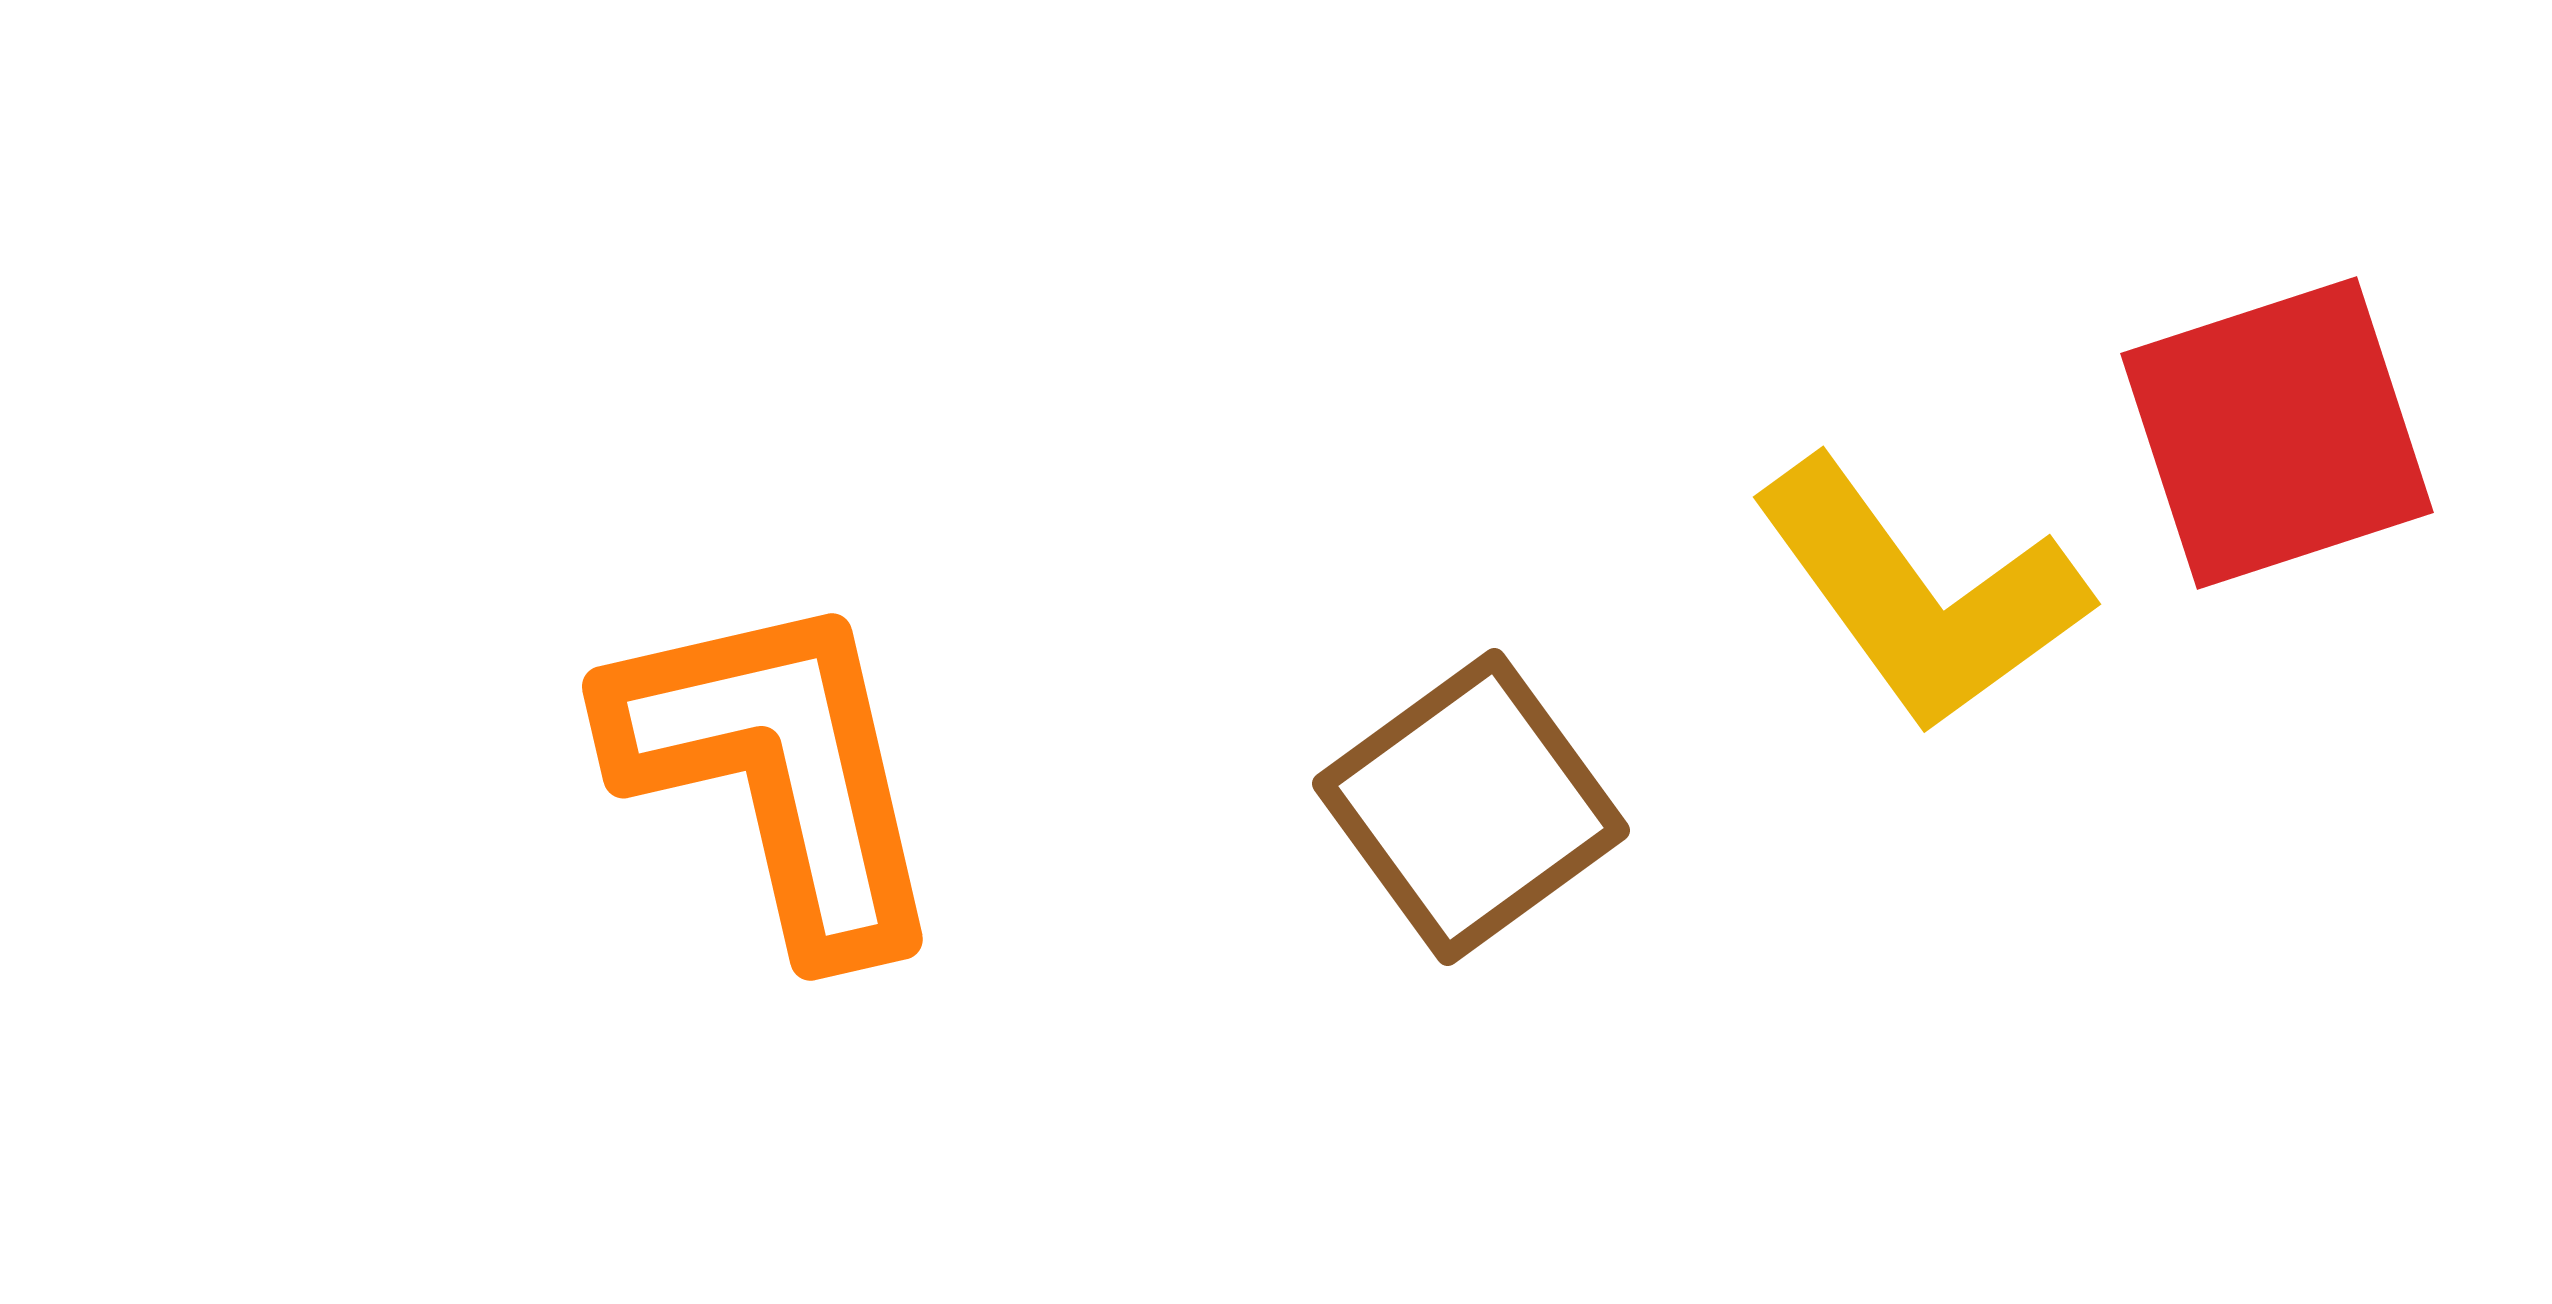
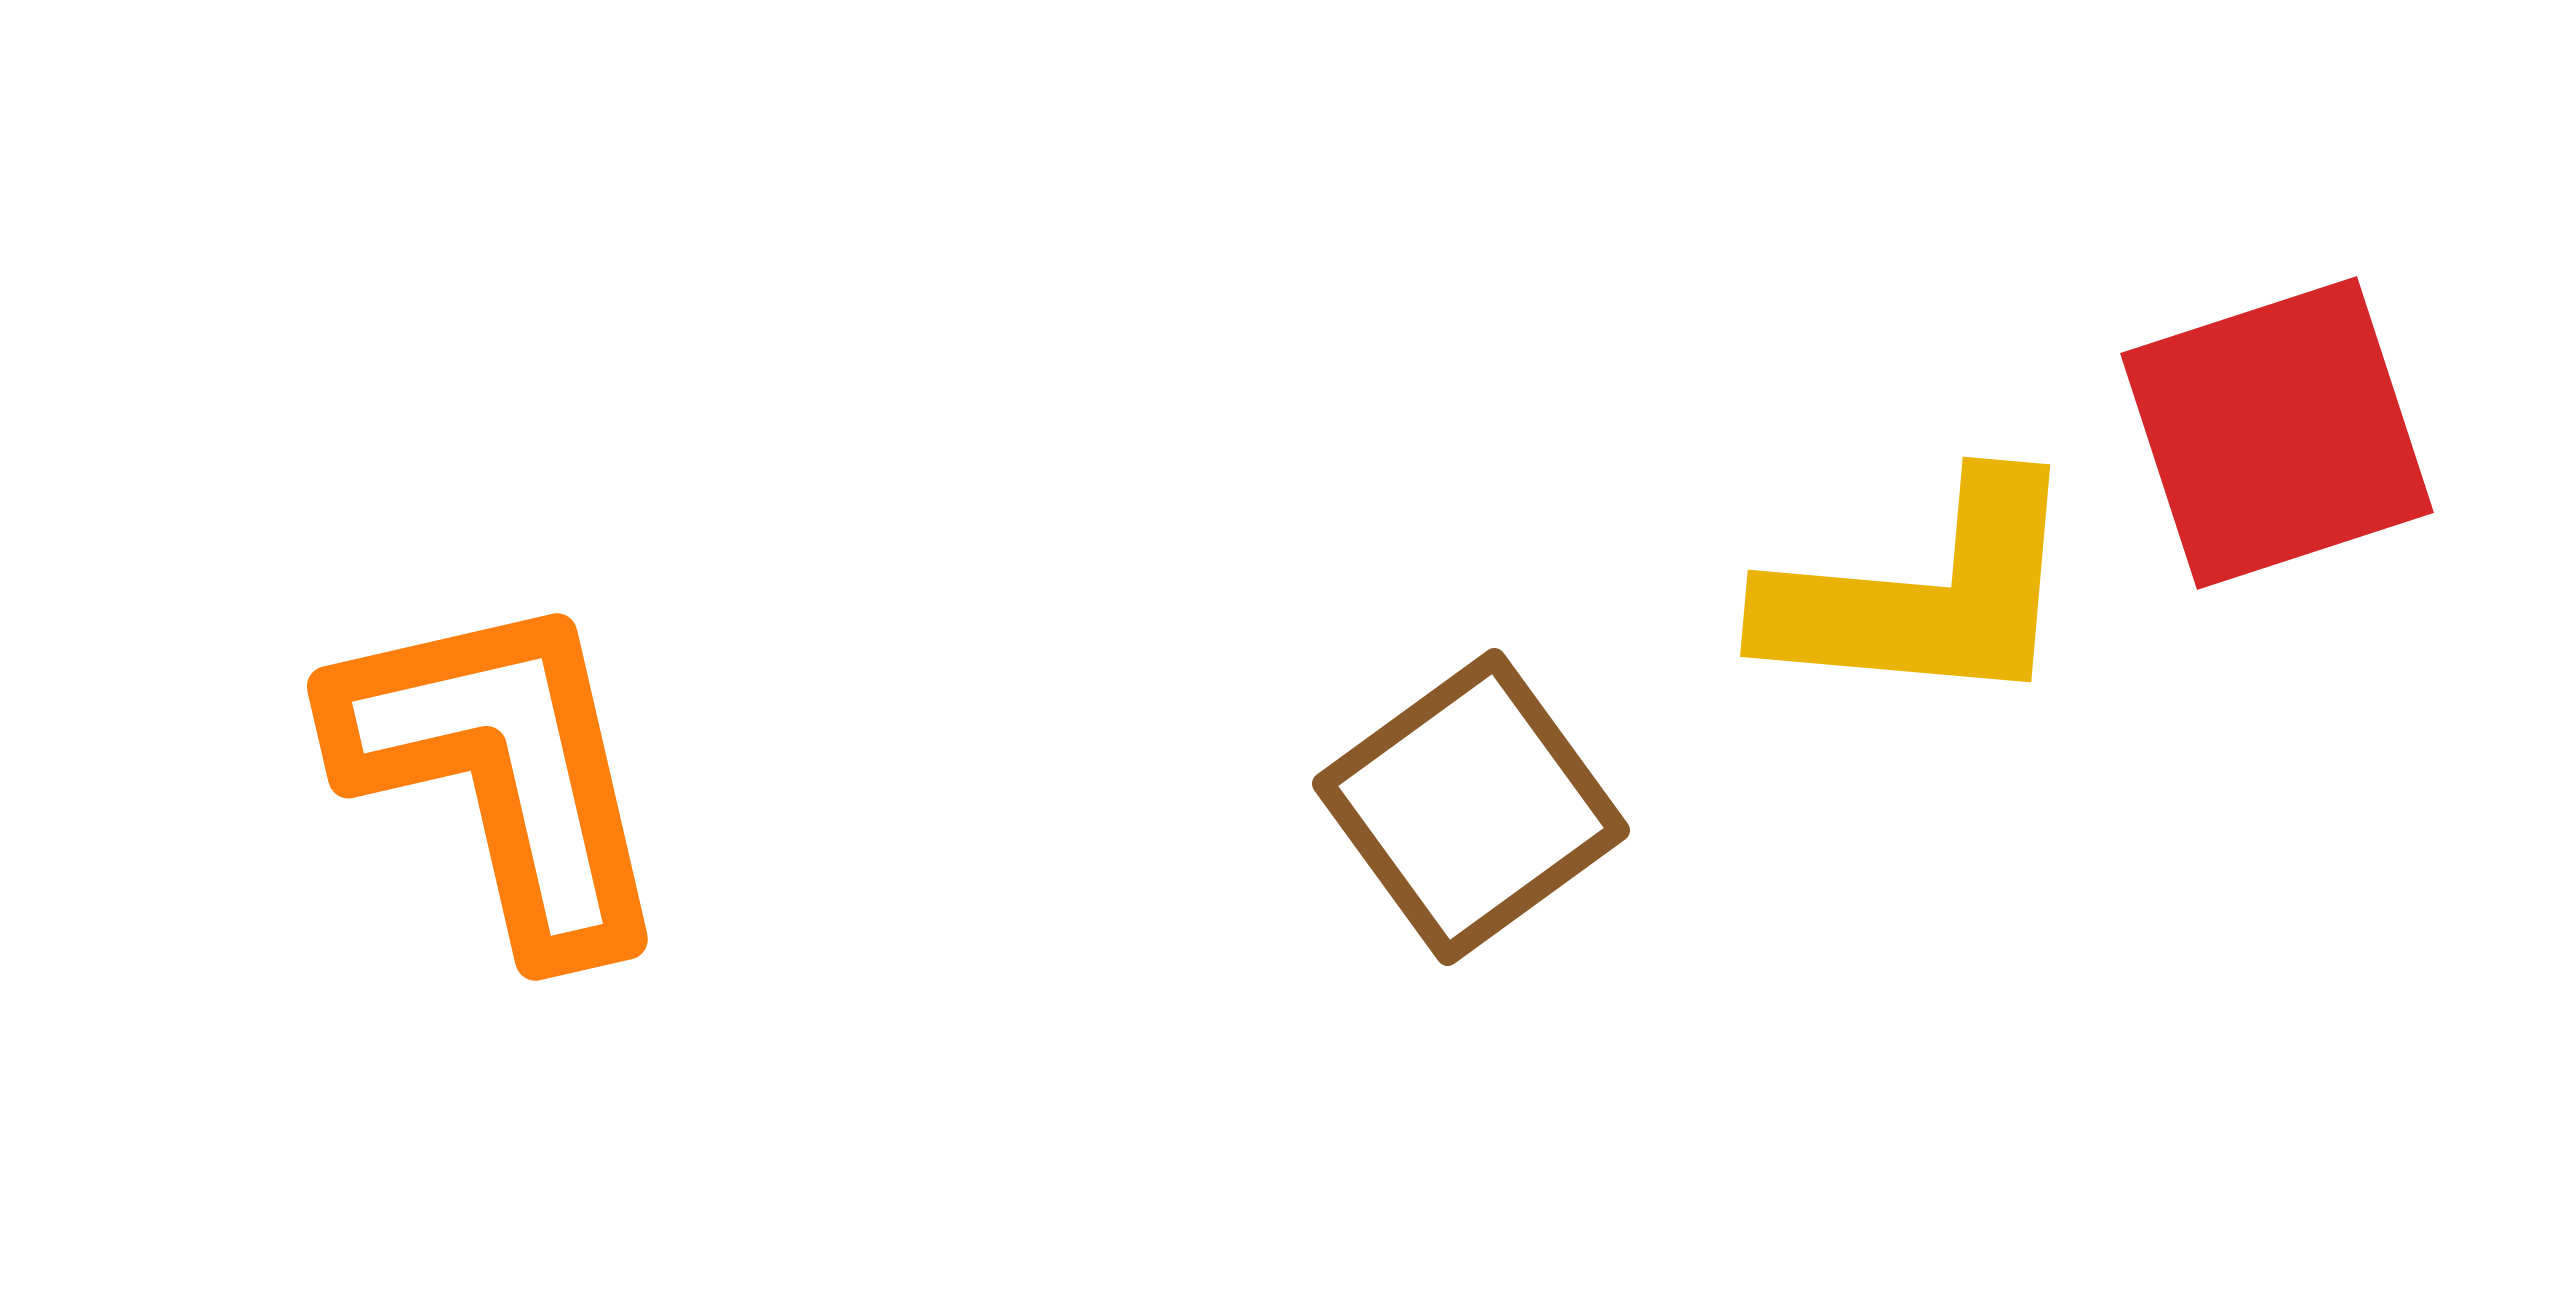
yellow L-shape: moved 4 px right; rotated 49 degrees counterclockwise
orange L-shape: moved 275 px left
